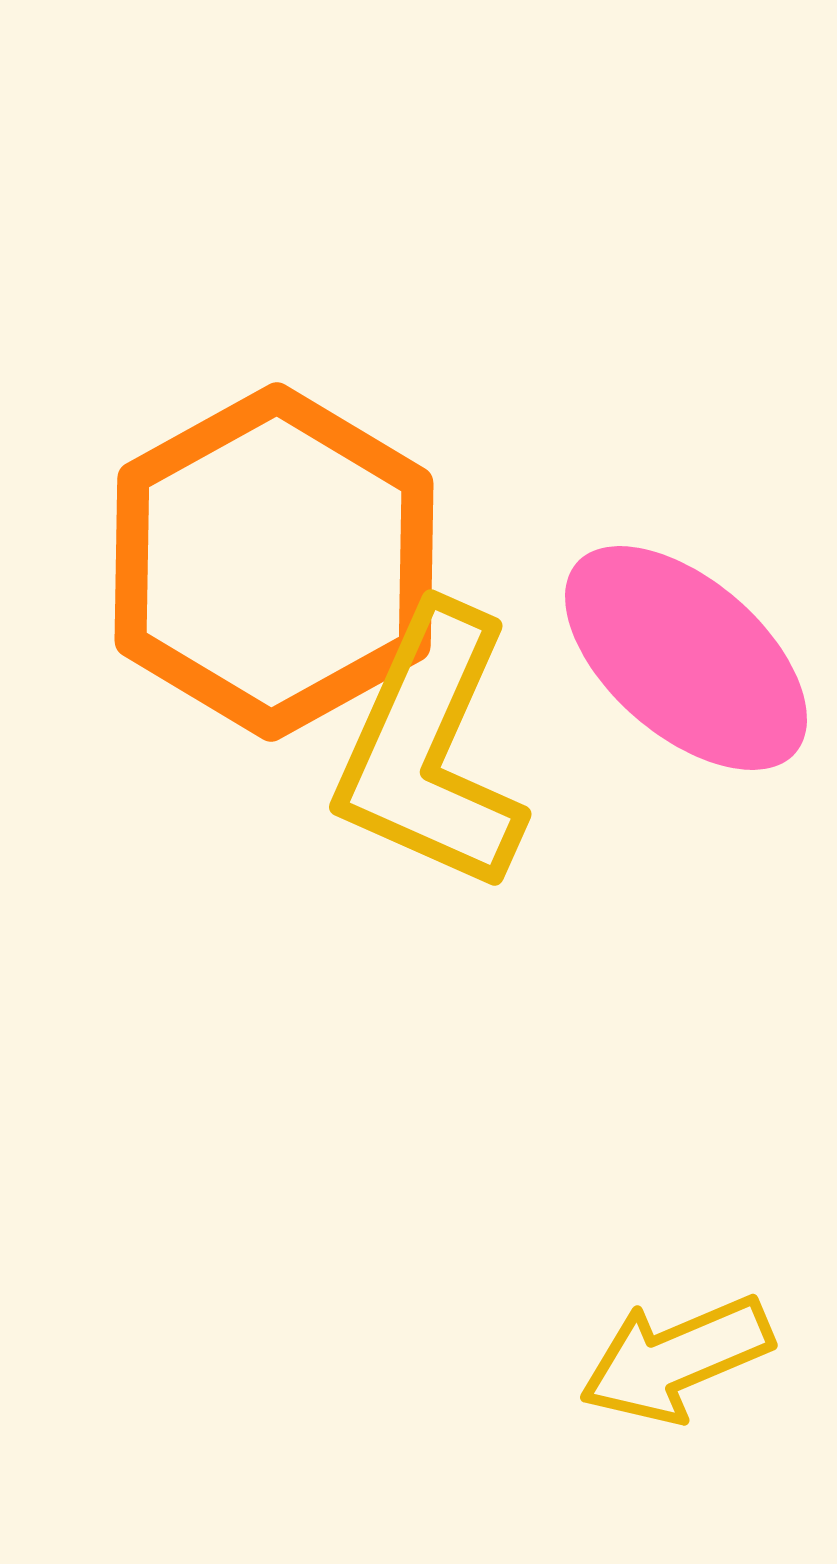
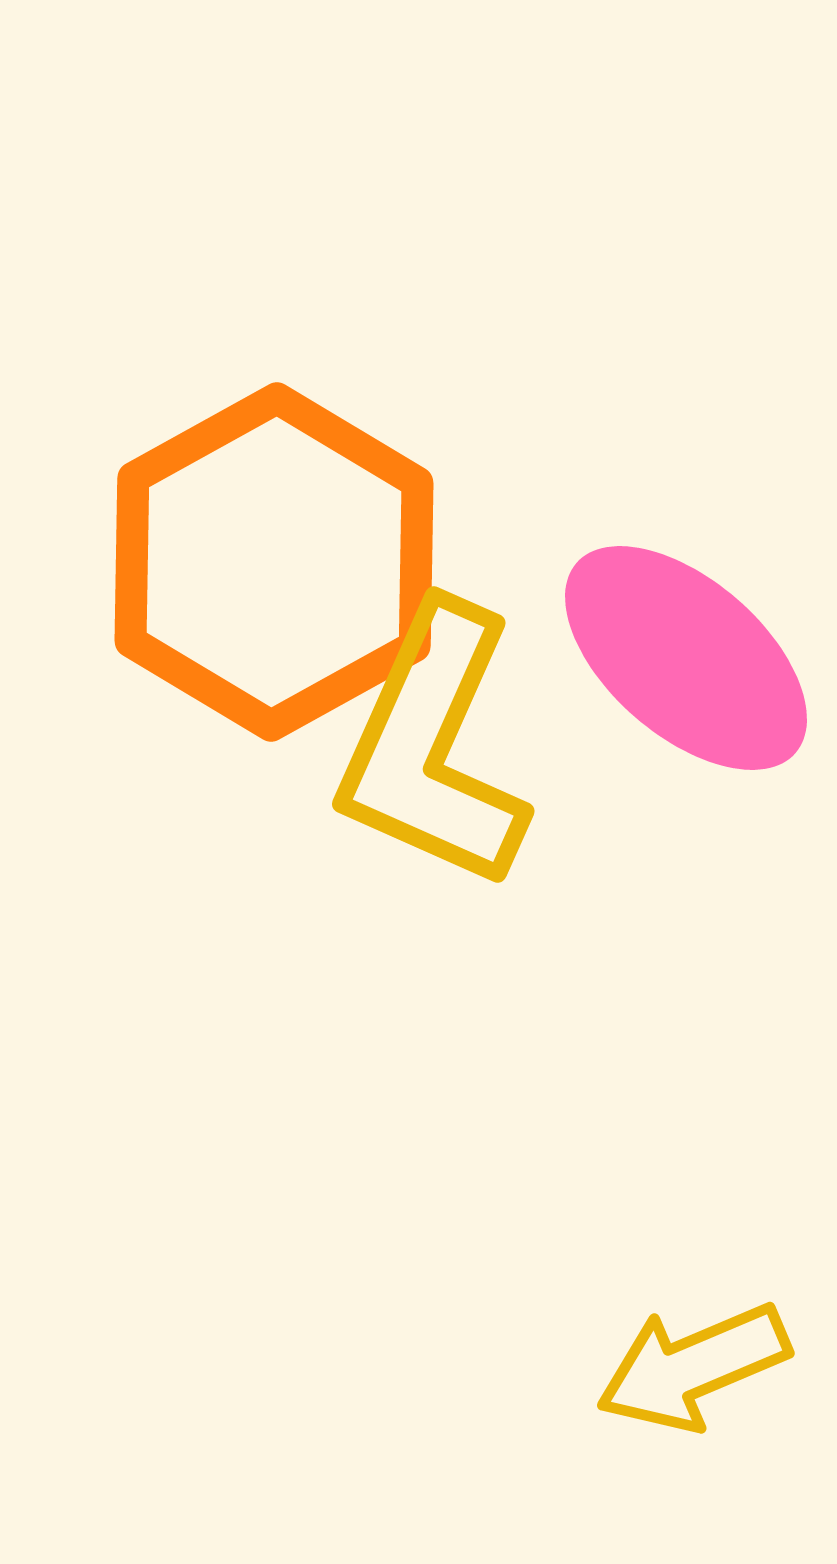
yellow L-shape: moved 3 px right, 3 px up
yellow arrow: moved 17 px right, 8 px down
